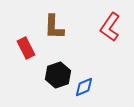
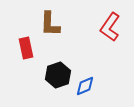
brown L-shape: moved 4 px left, 3 px up
red rectangle: rotated 15 degrees clockwise
blue diamond: moved 1 px right, 1 px up
